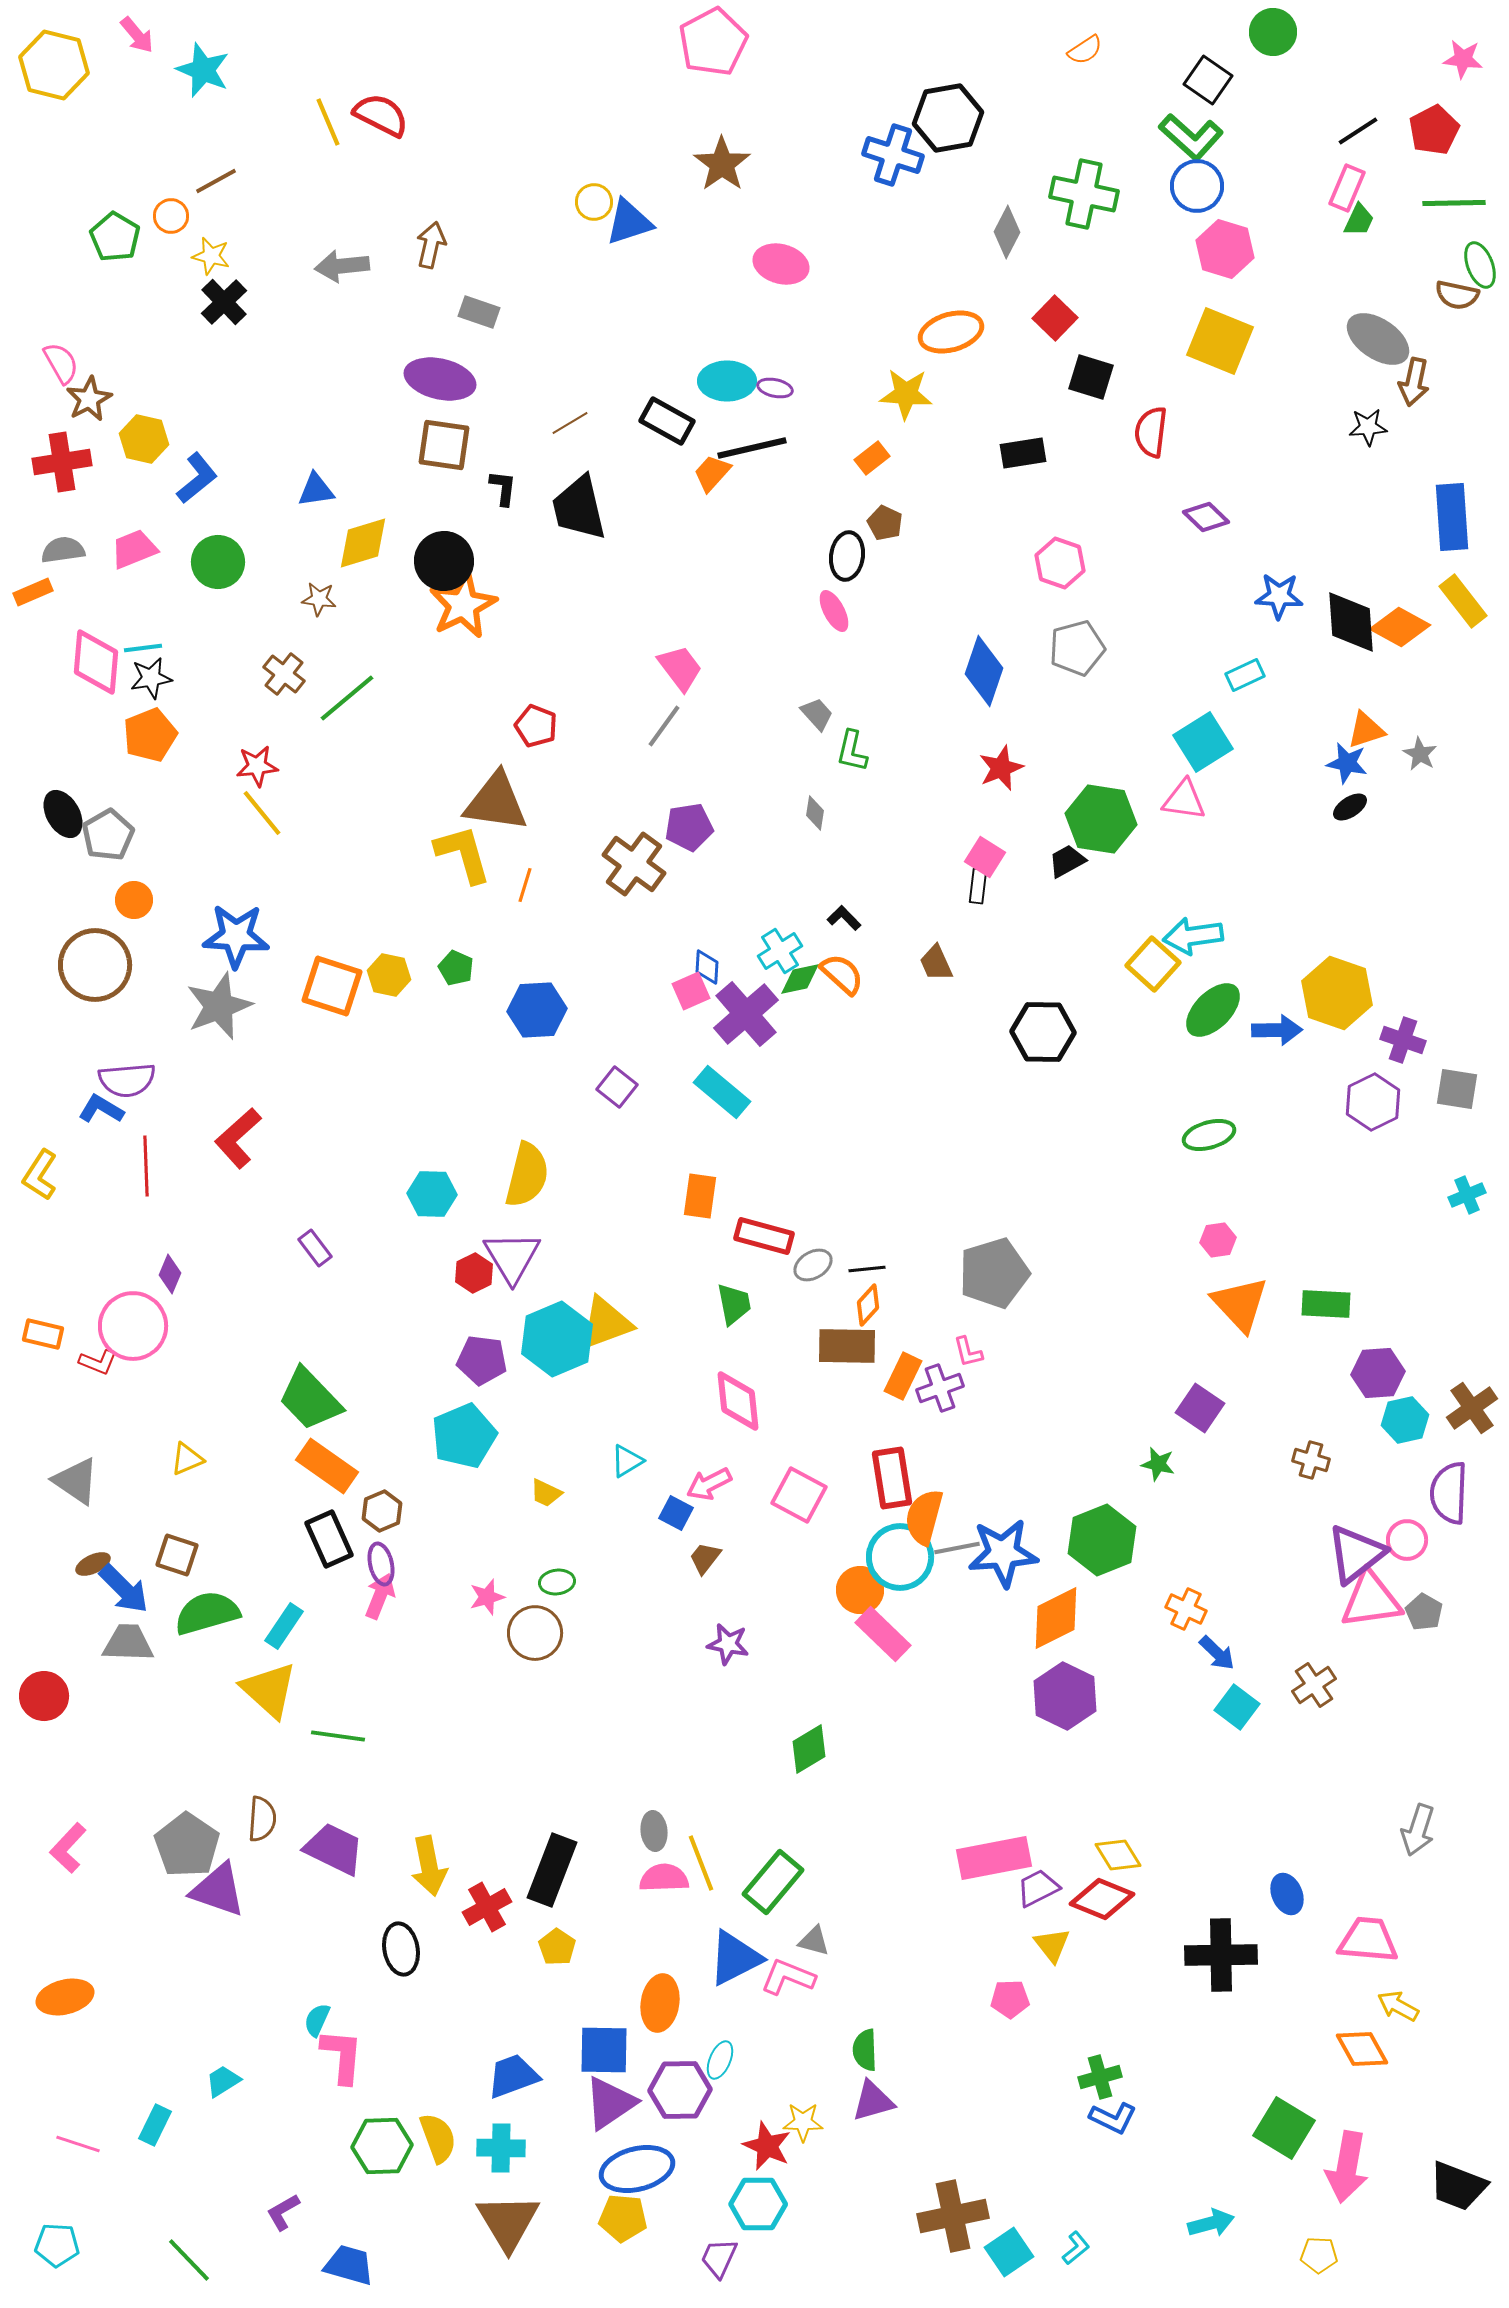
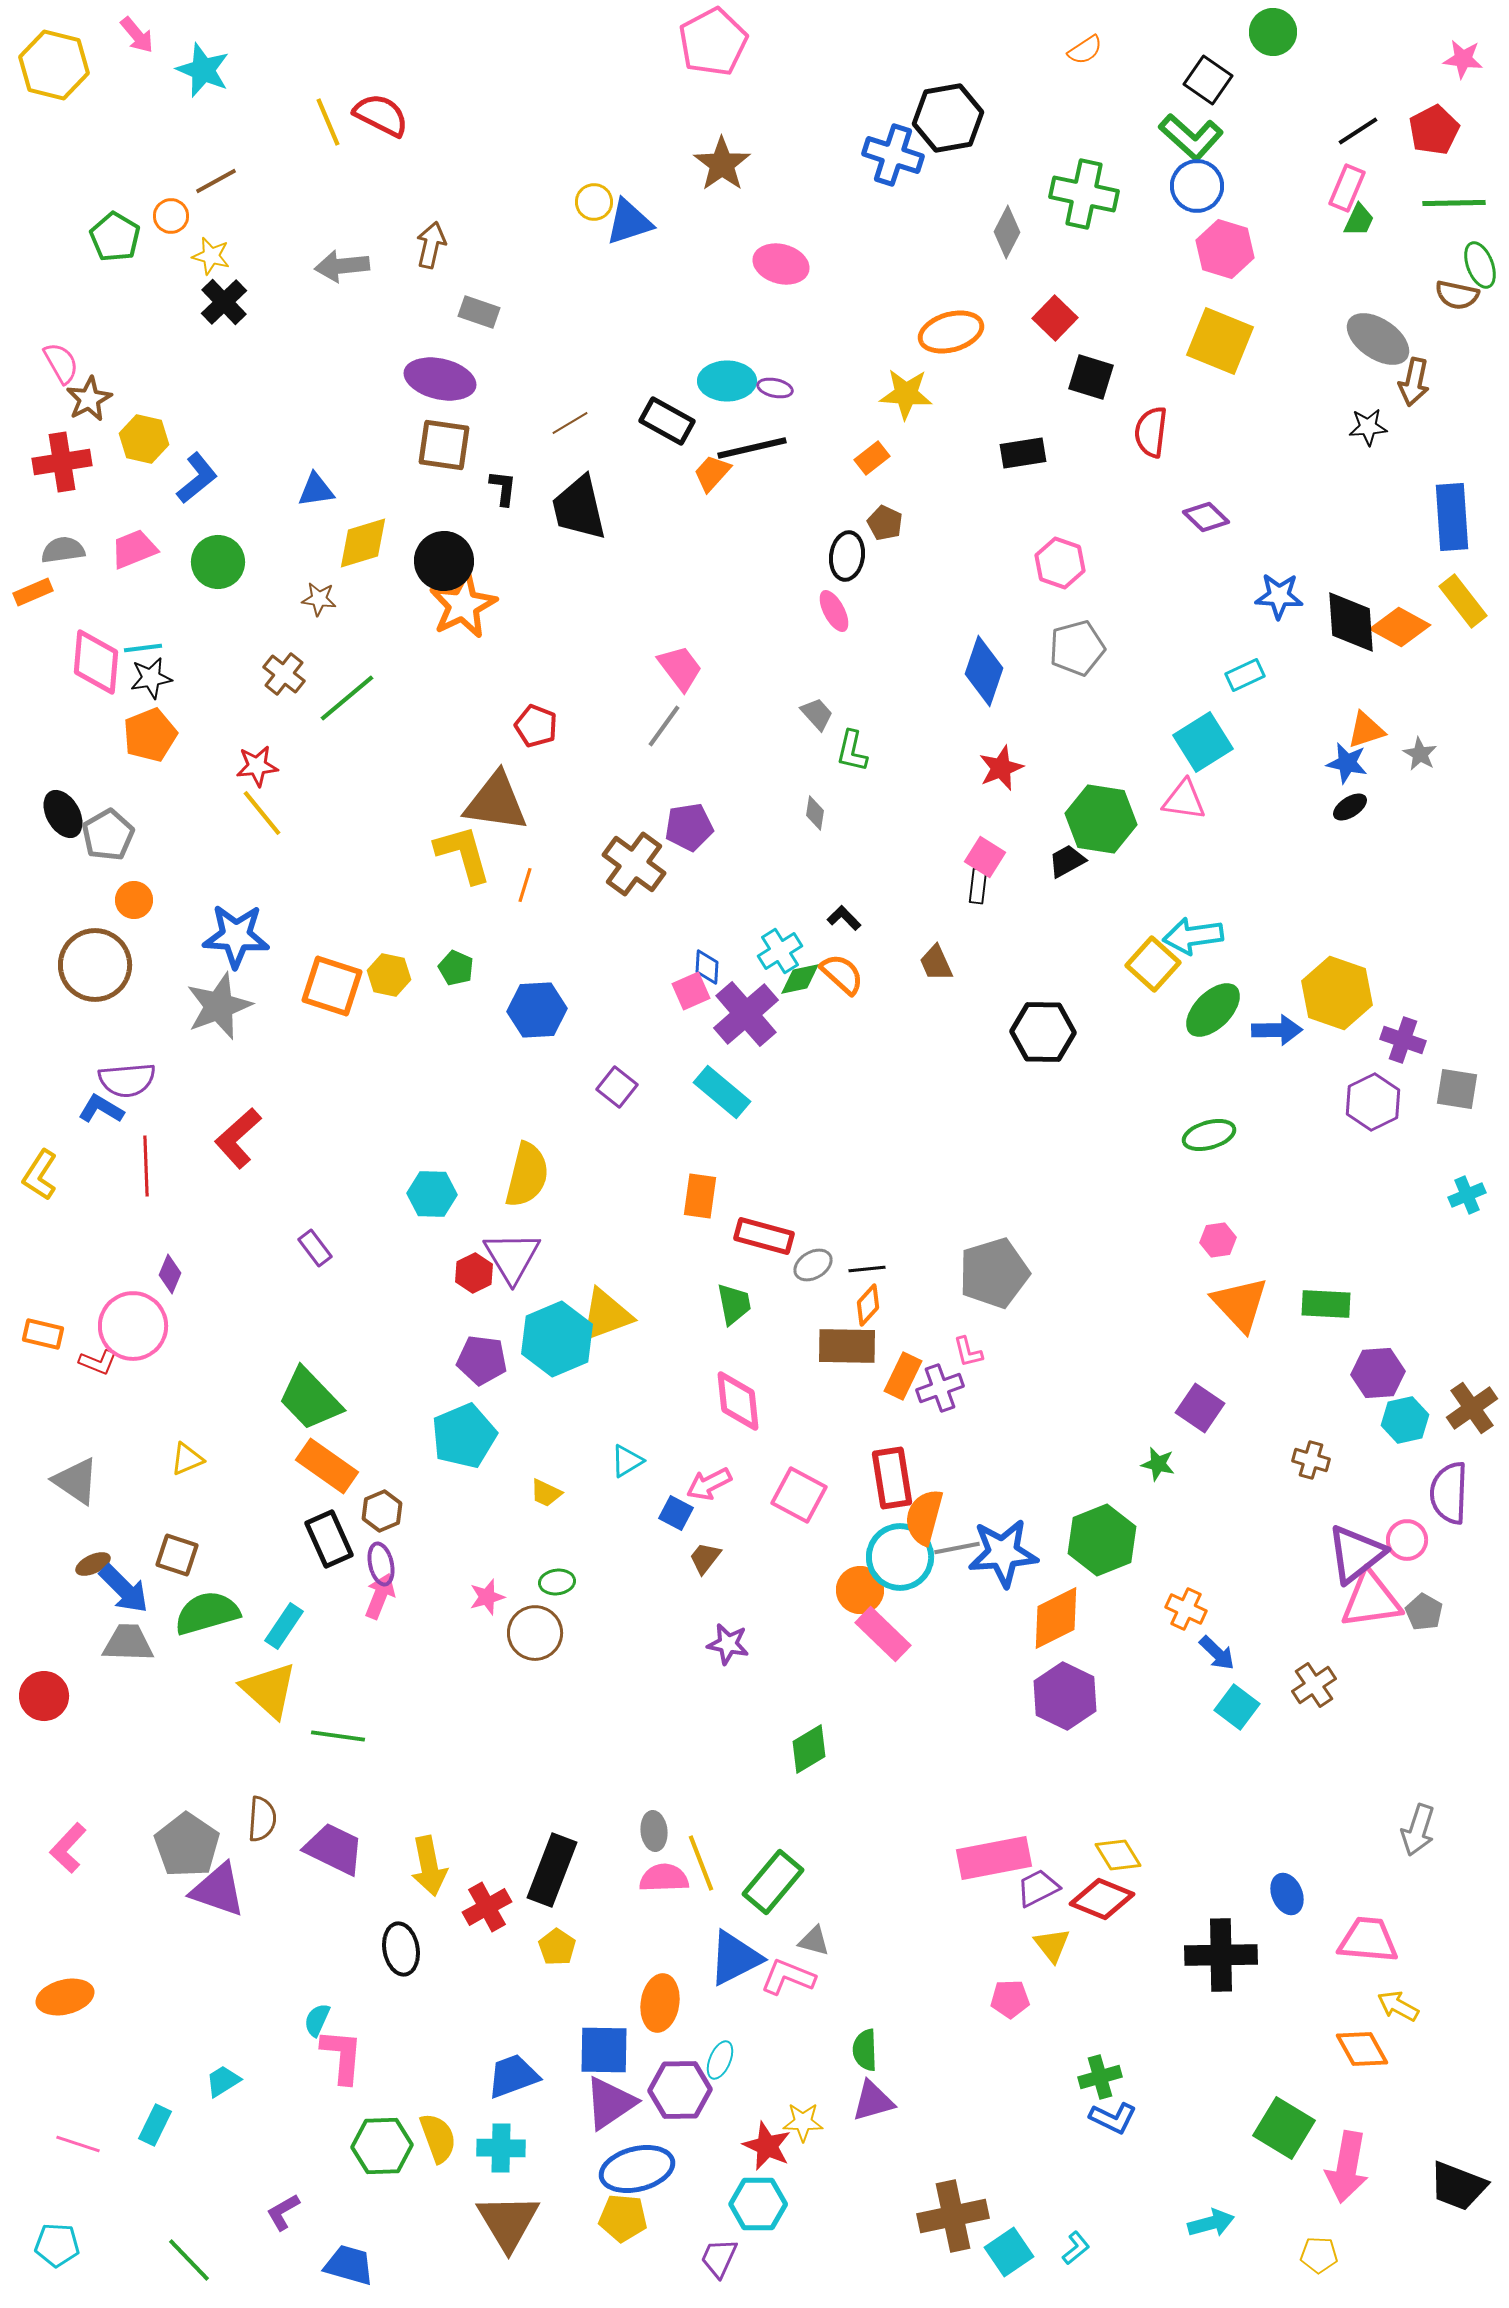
yellow triangle at (606, 1323): moved 8 px up
